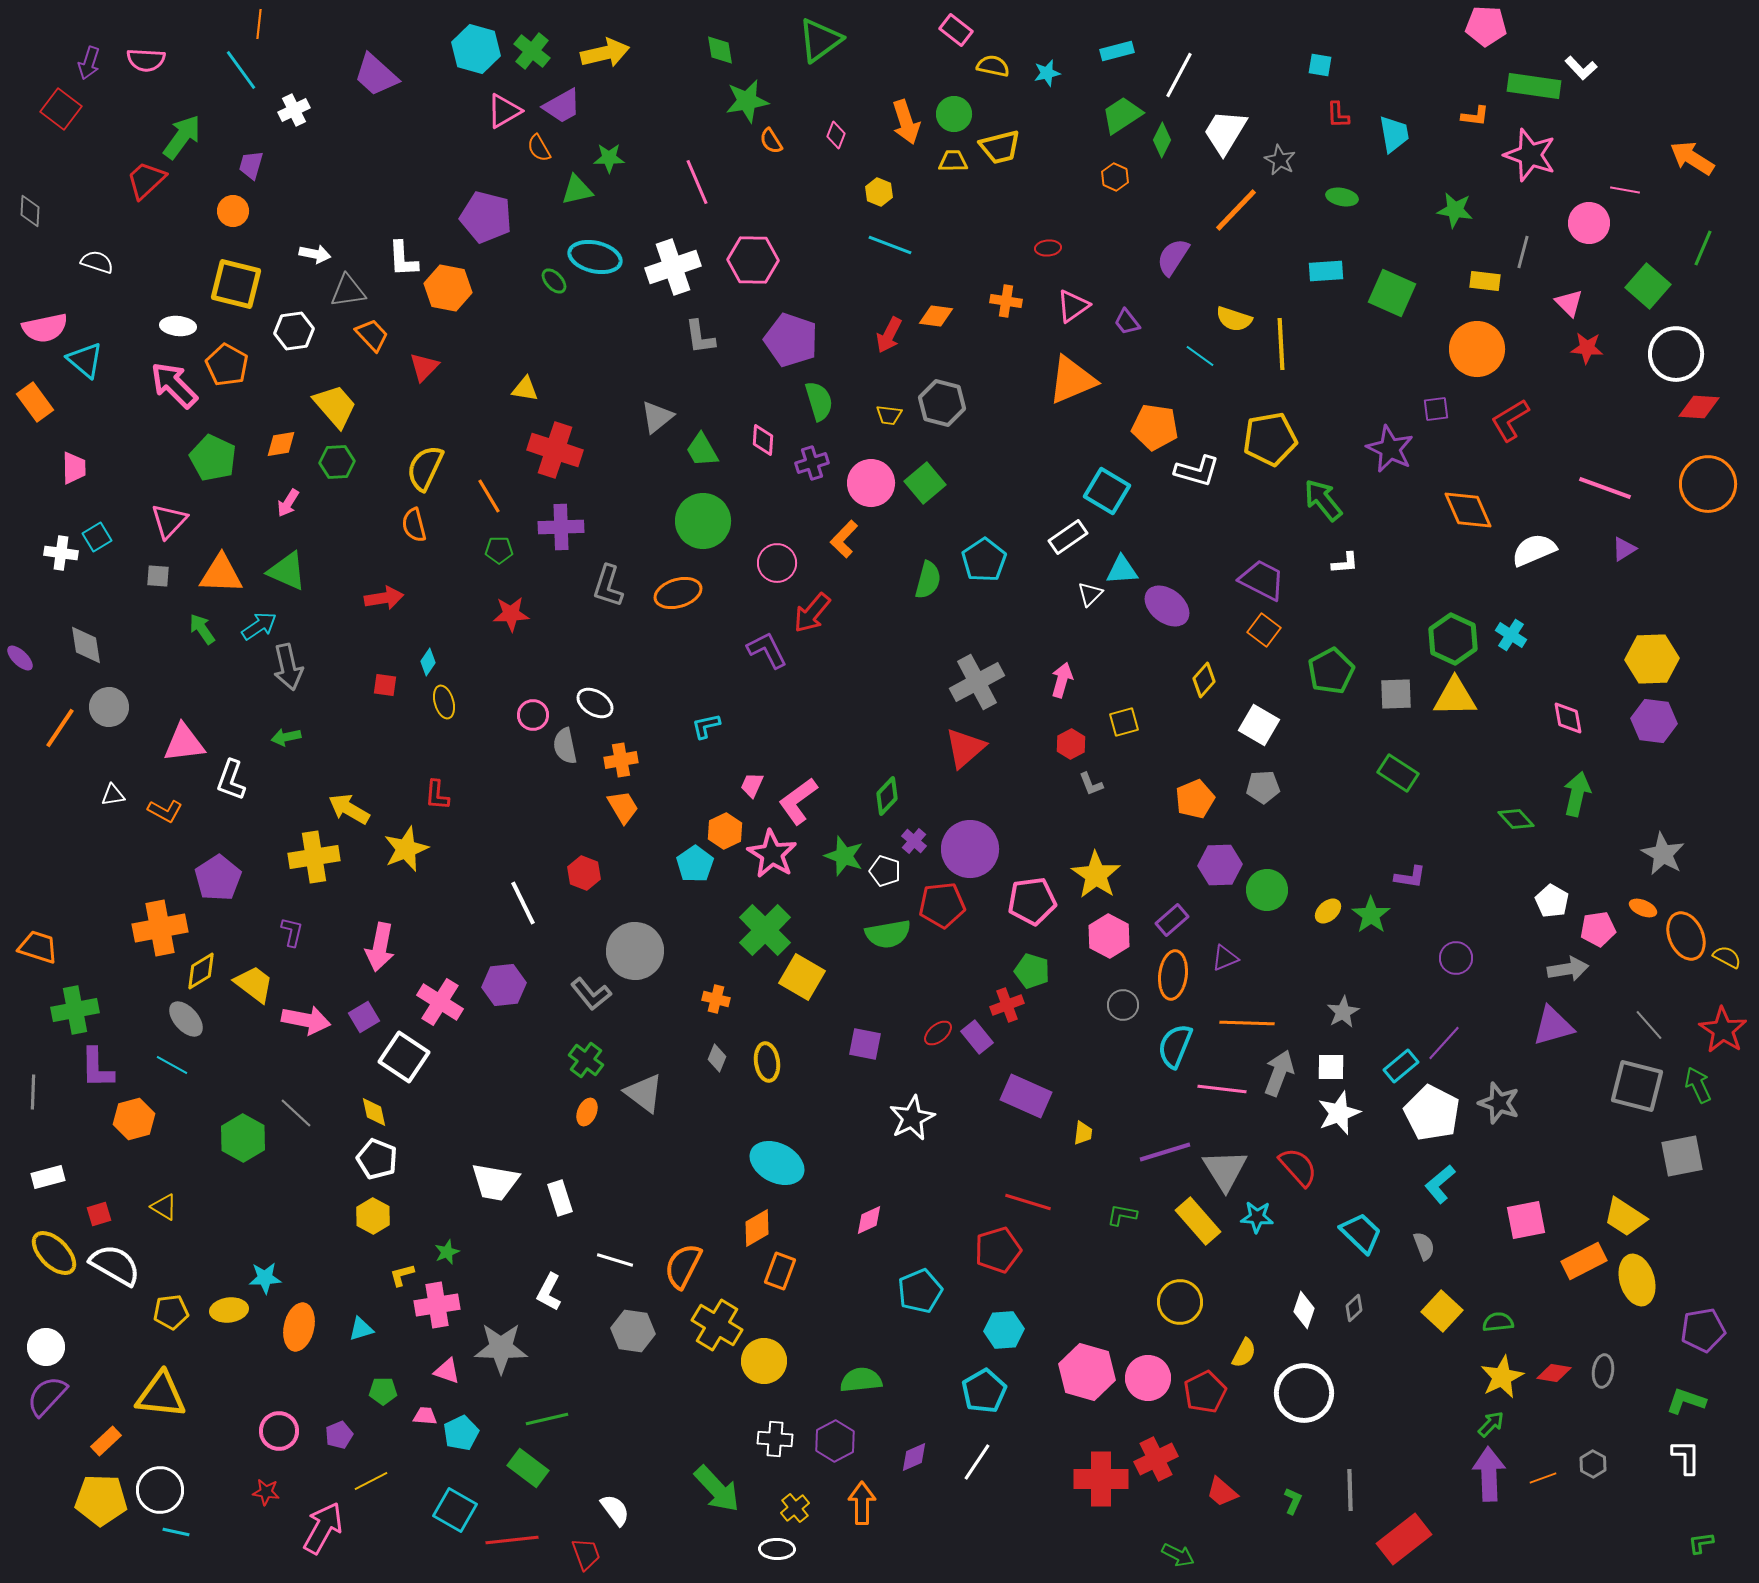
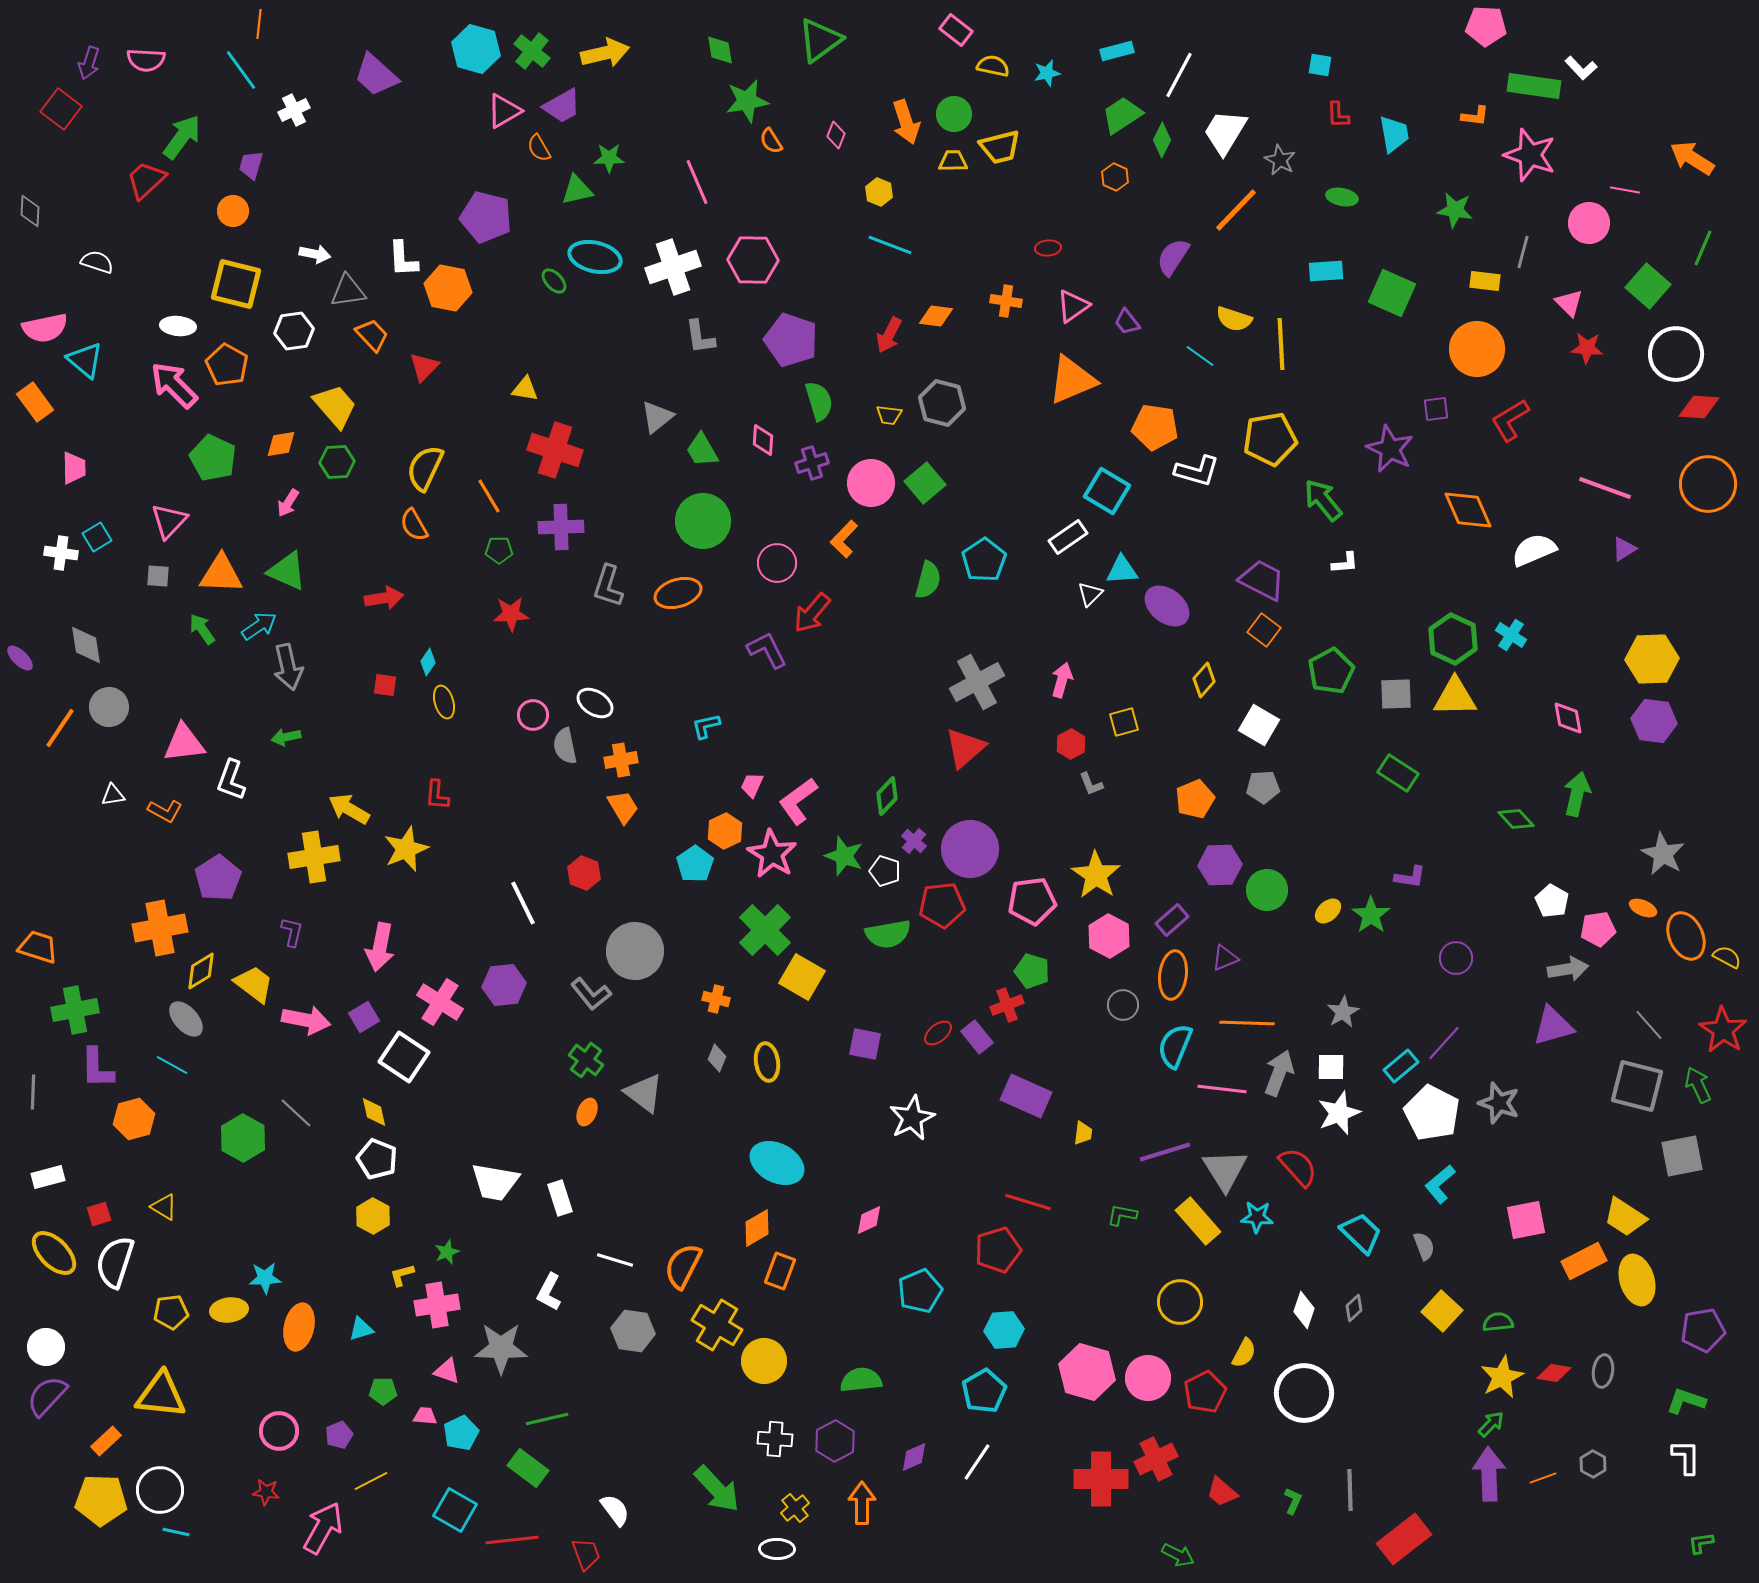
orange semicircle at (414, 525): rotated 16 degrees counterclockwise
white semicircle at (115, 1265): moved 3 px up; rotated 102 degrees counterclockwise
